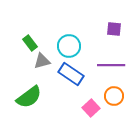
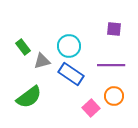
green rectangle: moved 7 px left, 4 px down
